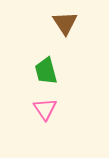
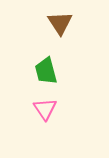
brown triangle: moved 5 px left
